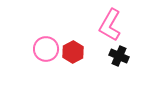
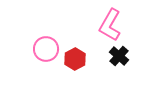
red hexagon: moved 2 px right, 7 px down
black cross: rotated 18 degrees clockwise
